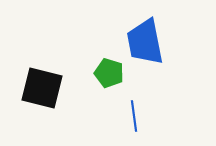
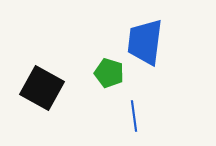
blue trapezoid: rotated 18 degrees clockwise
black square: rotated 15 degrees clockwise
